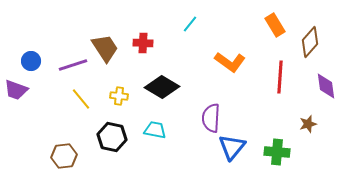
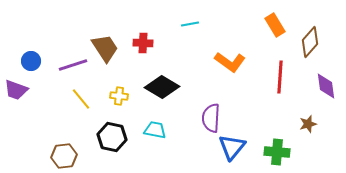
cyan line: rotated 42 degrees clockwise
